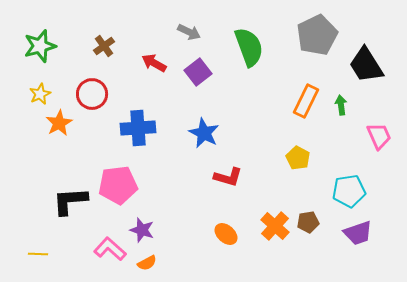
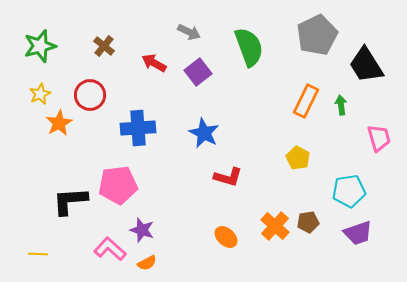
brown cross: rotated 15 degrees counterclockwise
red circle: moved 2 px left, 1 px down
pink trapezoid: moved 2 px down; rotated 8 degrees clockwise
orange ellipse: moved 3 px down
